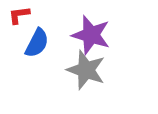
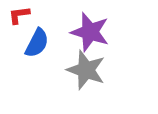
purple star: moved 1 px left, 3 px up
